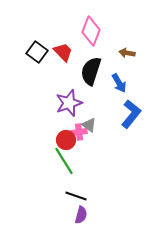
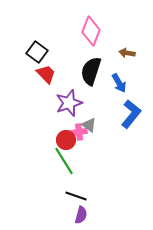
red trapezoid: moved 17 px left, 22 px down
